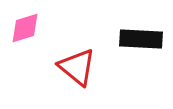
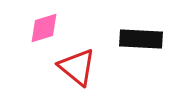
pink diamond: moved 19 px right
